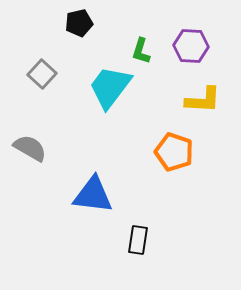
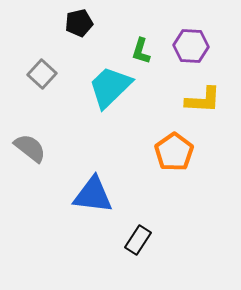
cyan trapezoid: rotated 9 degrees clockwise
gray semicircle: rotated 8 degrees clockwise
orange pentagon: rotated 18 degrees clockwise
black rectangle: rotated 24 degrees clockwise
